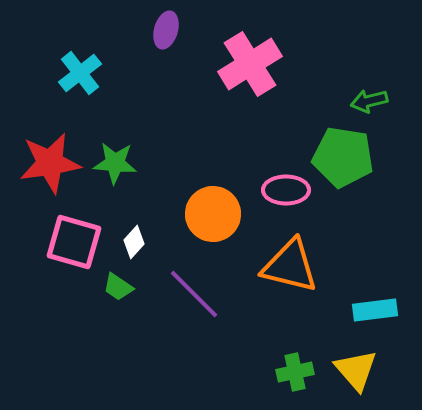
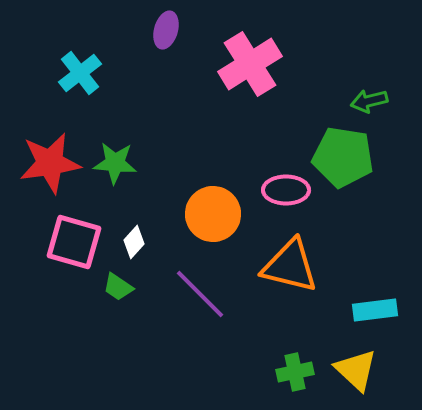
purple line: moved 6 px right
yellow triangle: rotated 6 degrees counterclockwise
